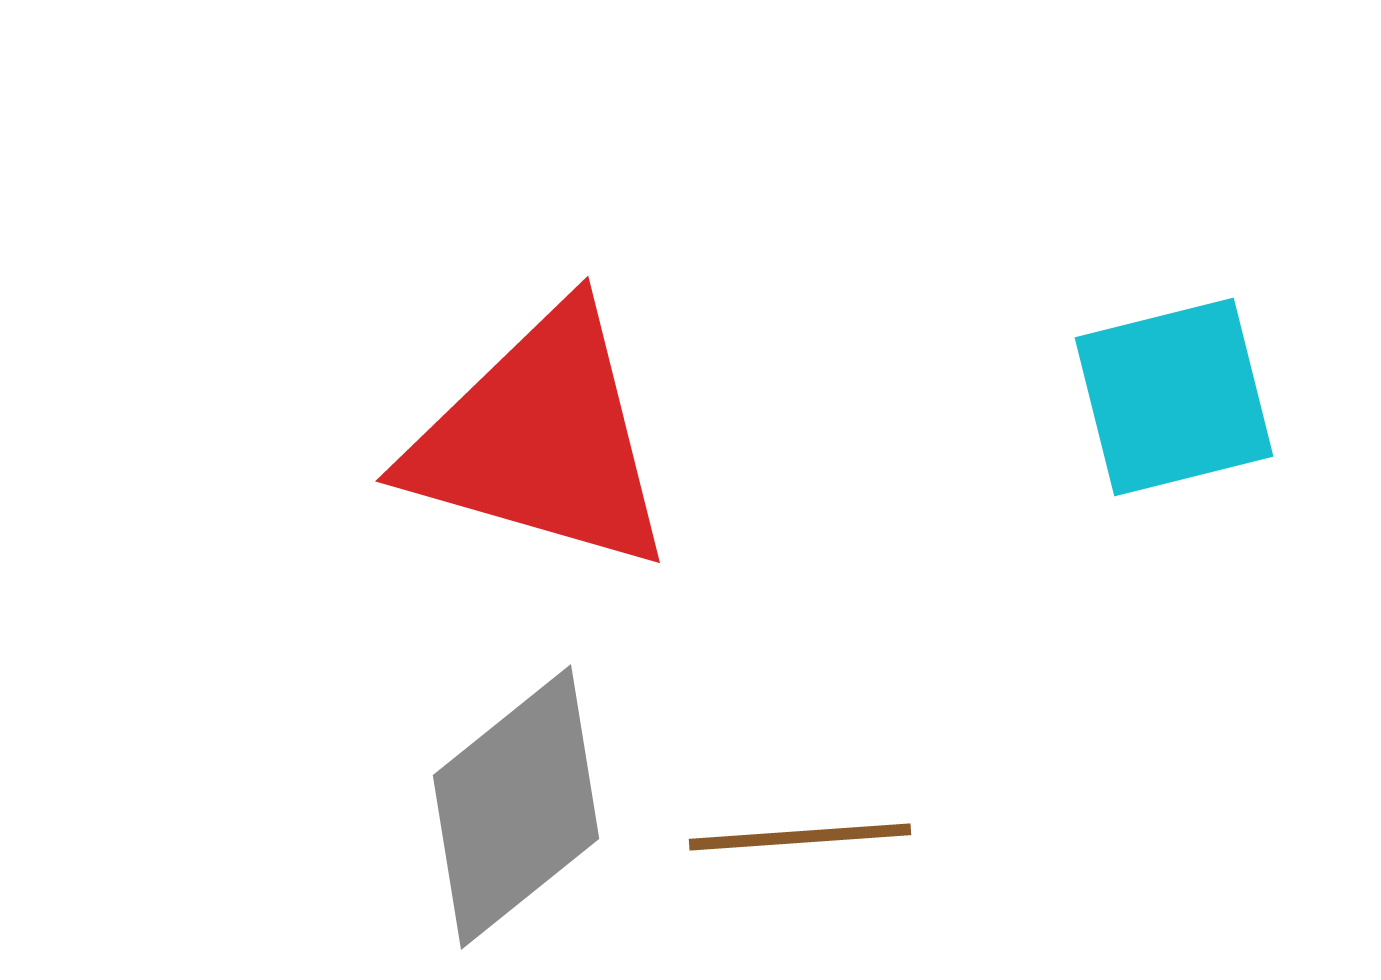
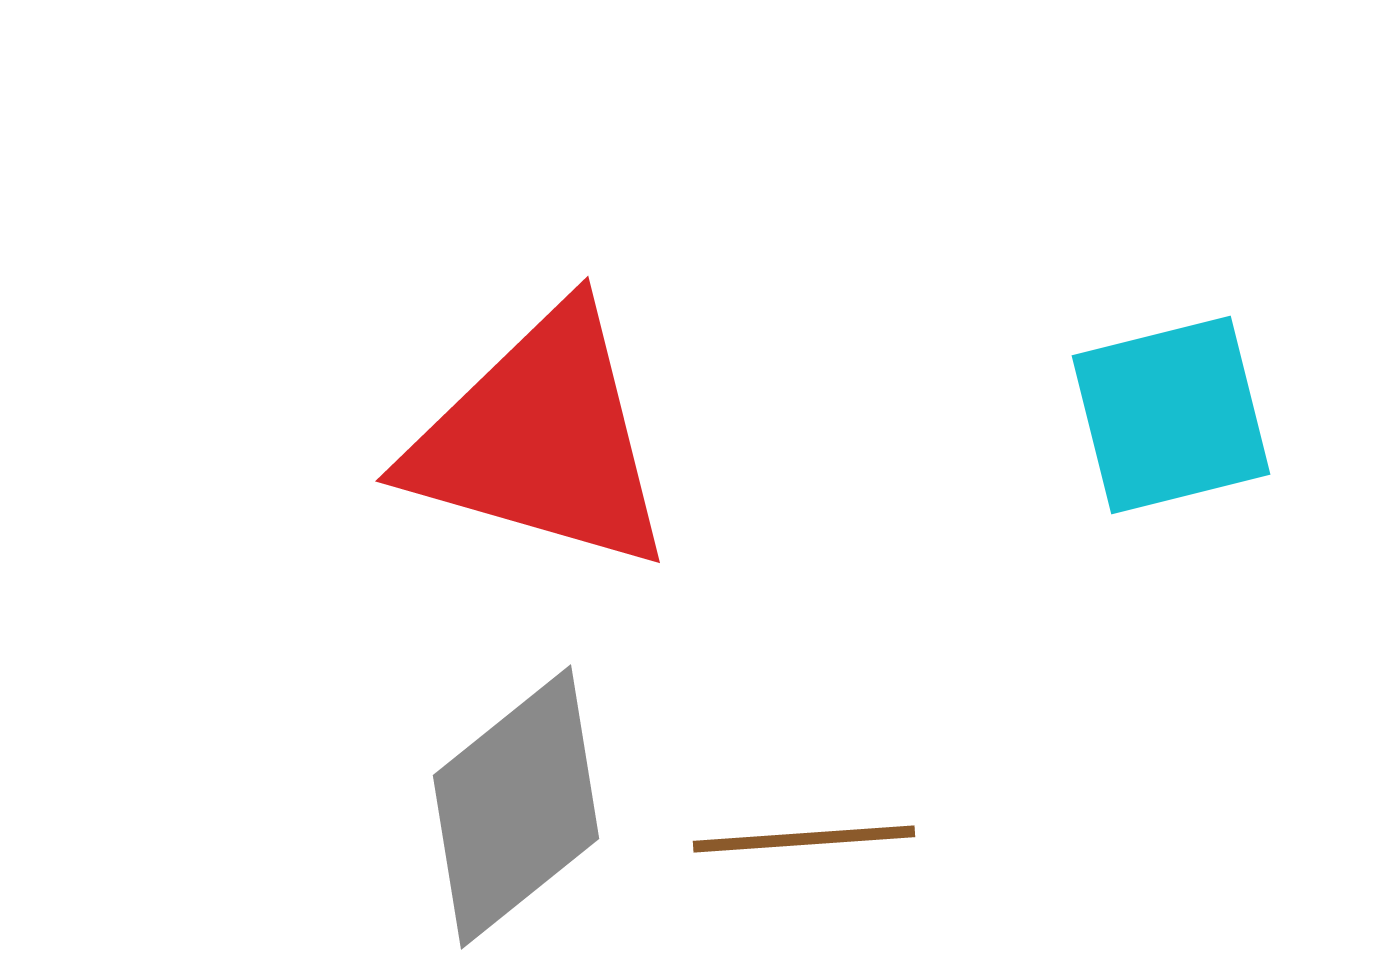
cyan square: moved 3 px left, 18 px down
brown line: moved 4 px right, 2 px down
